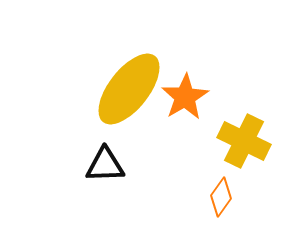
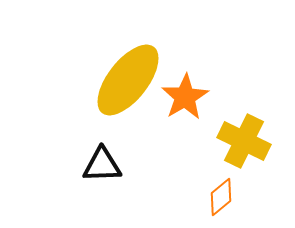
yellow ellipse: moved 1 px left, 9 px up
black triangle: moved 3 px left
orange diamond: rotated 15 degrees clockwise
